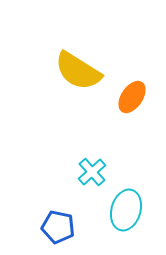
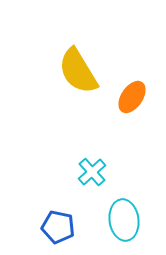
yellow semicircle: rotated 27 degrees clockwise
cyan ellipse: moved 2 px left, 10 px down; rotated 24 degrees counterclockwise
